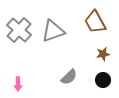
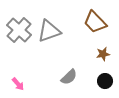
brown trapezoid: rotated 15 degrees counterclockwise
gray triangle: moved 4 px left
black circle: moved 2 px right, 1 px down
pink arrow: rotated 40 degrees counterclockwise
